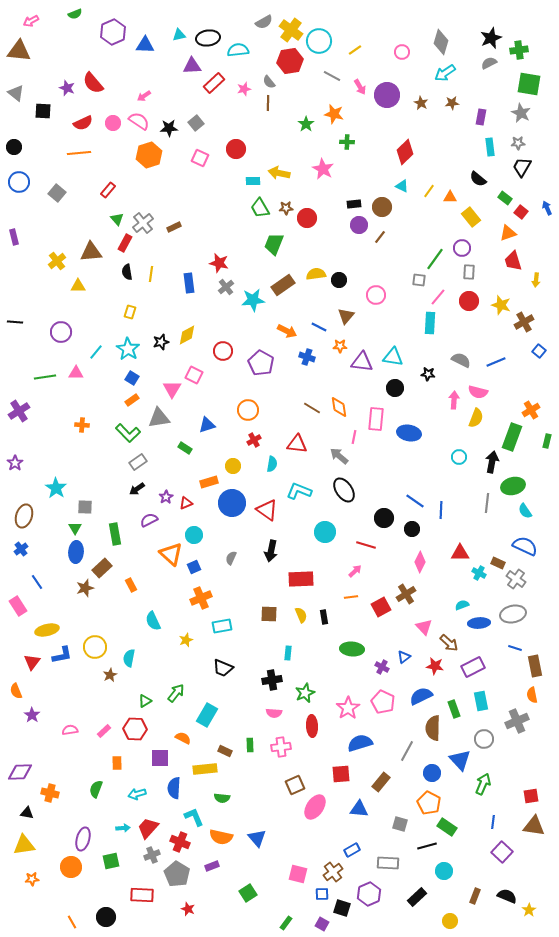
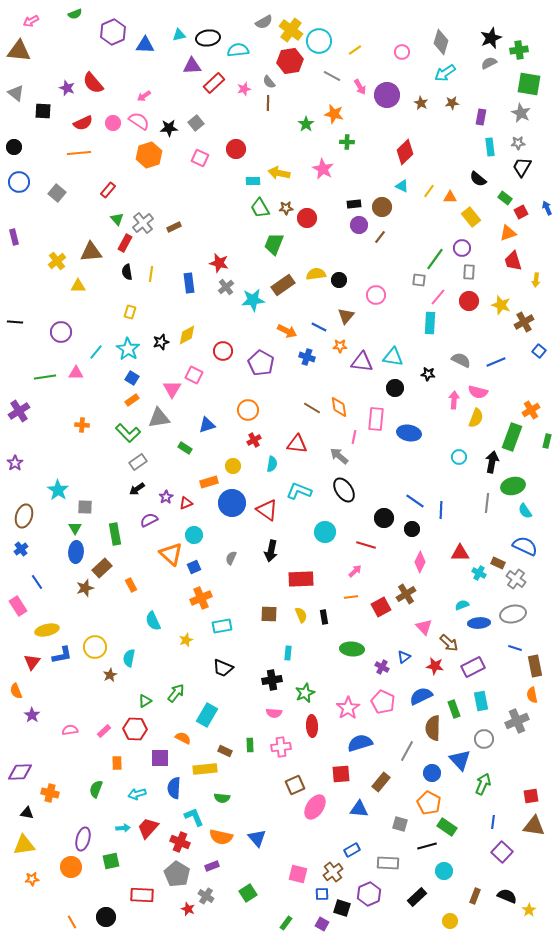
red square at (521, 212): rotated 24 degrees clockwise
cyan star at (56, 488): moved 2 px right, 2 px down
gray cross at (152, 855): moved 54 px right, 41 px down; rotated 35 degrees counterclockwise
